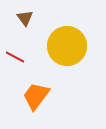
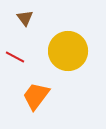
yellow circle: moved 1 px right, 5 px down
